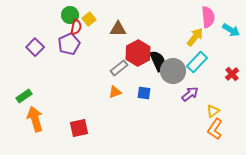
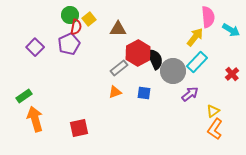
black semicircle: moved 3 px left, 2 px up
